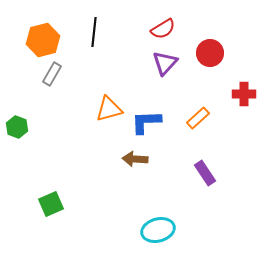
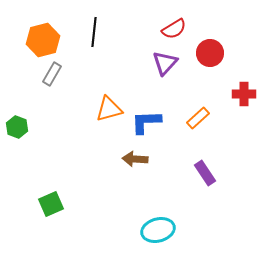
red semicircle: moved 11 px right
